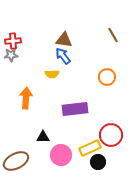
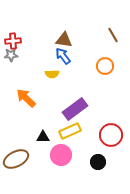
orange circle: moved 2 px left, 11 px up
orange arrow: rotated 50 degrees counterclockwise
purple rectangle: rotated 30 degrees counterclockwise
yellow rectangle: moved 20 px left, 17 px up
brown ellipse: moved 2 px up
